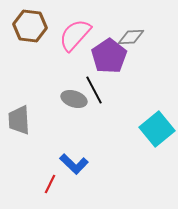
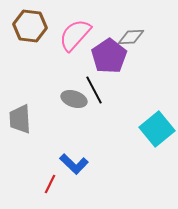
gray trapezoid: moved 1 px right, 1 px up
